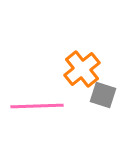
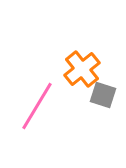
pink line: rotated 57 degrees counterclockwise
